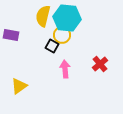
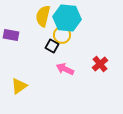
pink arrow: rotated 60 degrees counterclockwise
